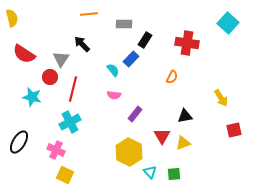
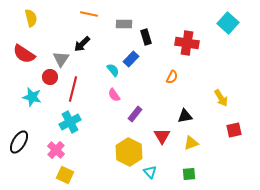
orange line: rotated 18 degrees clockwise
yellow semicircle: moved 19 px right
black rectangle: moved 1 px right, 3 px up; rotated 49 degrees counterclockwise
black arrow: rotated 90 degrees counterclockwise
pink semicircle: rotated 48 degrees clockwise
yellow triangle: moved 8 px right
pink cross: rotated 18 degrees clockwise
green square: moved 15 px right
